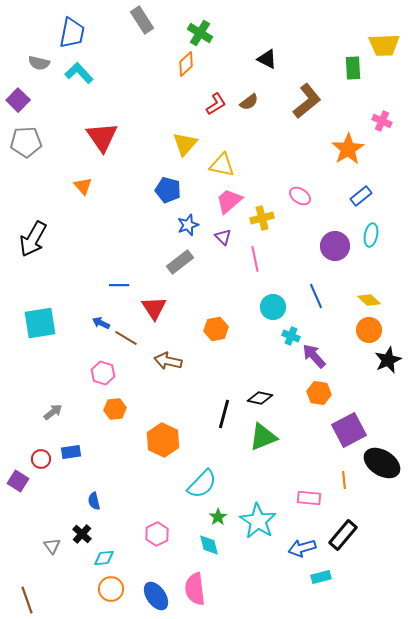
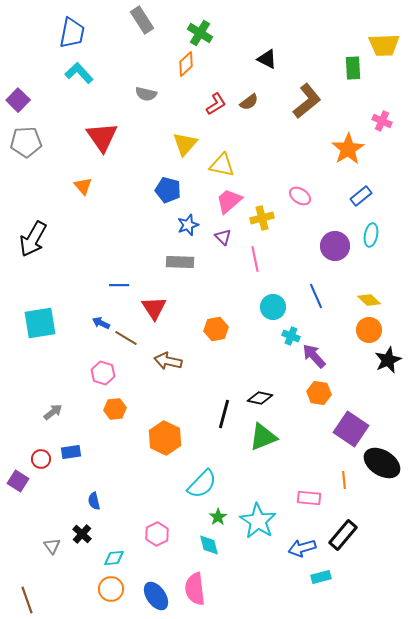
gray semicircle at (39, 63): moved 107 px right, 31 px down
gray rectangle at (180, 262): rotated 40 degrees clockwise
purple square at (349, 430): moved 2 px right, 1 px up; rotated 28 degrees counterclockwise
orange hexagon at (163, 440): moved 2 px right, 2 px up
cyan diamond at (104, 558): moved 10 px right
